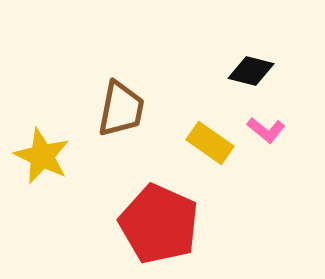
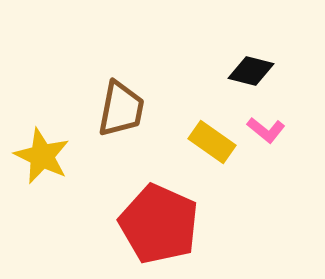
yellow rectangle: moved 2 px right, 1 px up
